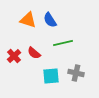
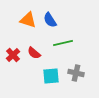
red cross: moved 1 px left, 1 px up
